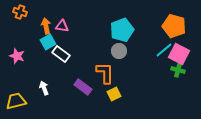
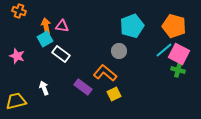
orange cross: moved 1 px left, 1 px up
cyan pentagon: moved 10 px right, 4 px up
cyan square: moved 3 px left, 3 px up
orange L-shape: rotated 50 degrees counterclockwise
